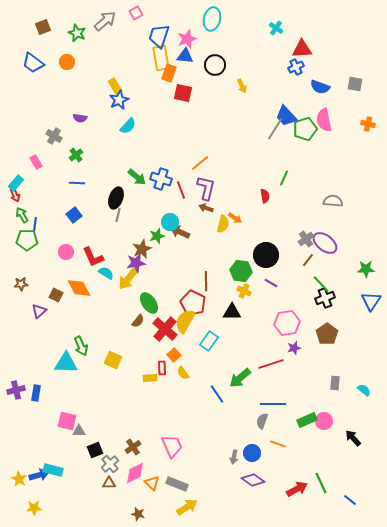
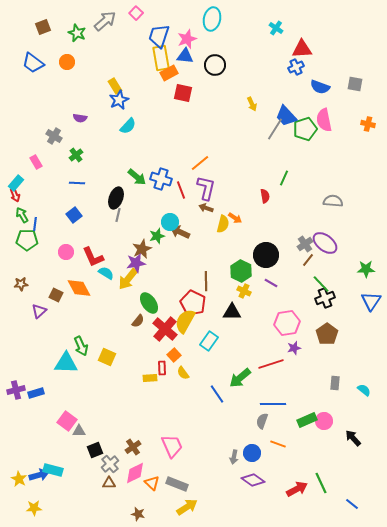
pink square at (136, 13): rotated 16 degrees counterclockwise
orange rectangle at (169, 73): rotated 42 degrees clockwise
yellow arrow at (242, 86): moved 10 px right, 18 px down
gray cross at (306, 239): moved 1 px left, 5 px down
green hexagon at (241, 271): rotated 20 degrees clockwise
yellow square at (113, 360): moved 6 px left, 3 px up
blue rectangle at (36, 393): rotated 63 degrees clockwise
pink square at (67, 421): rotated 24 degrees clockwise
blue line at (350, 500): moved 2 px right, 4 px down
